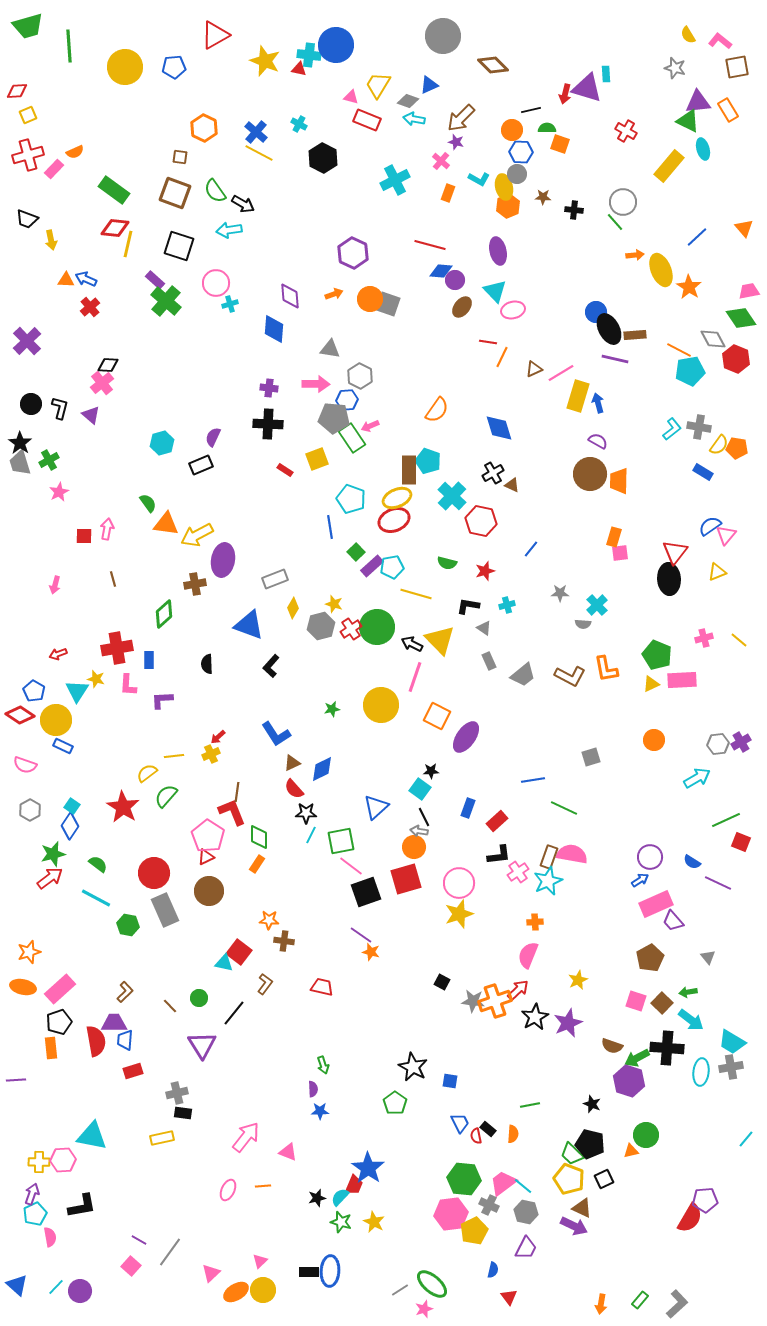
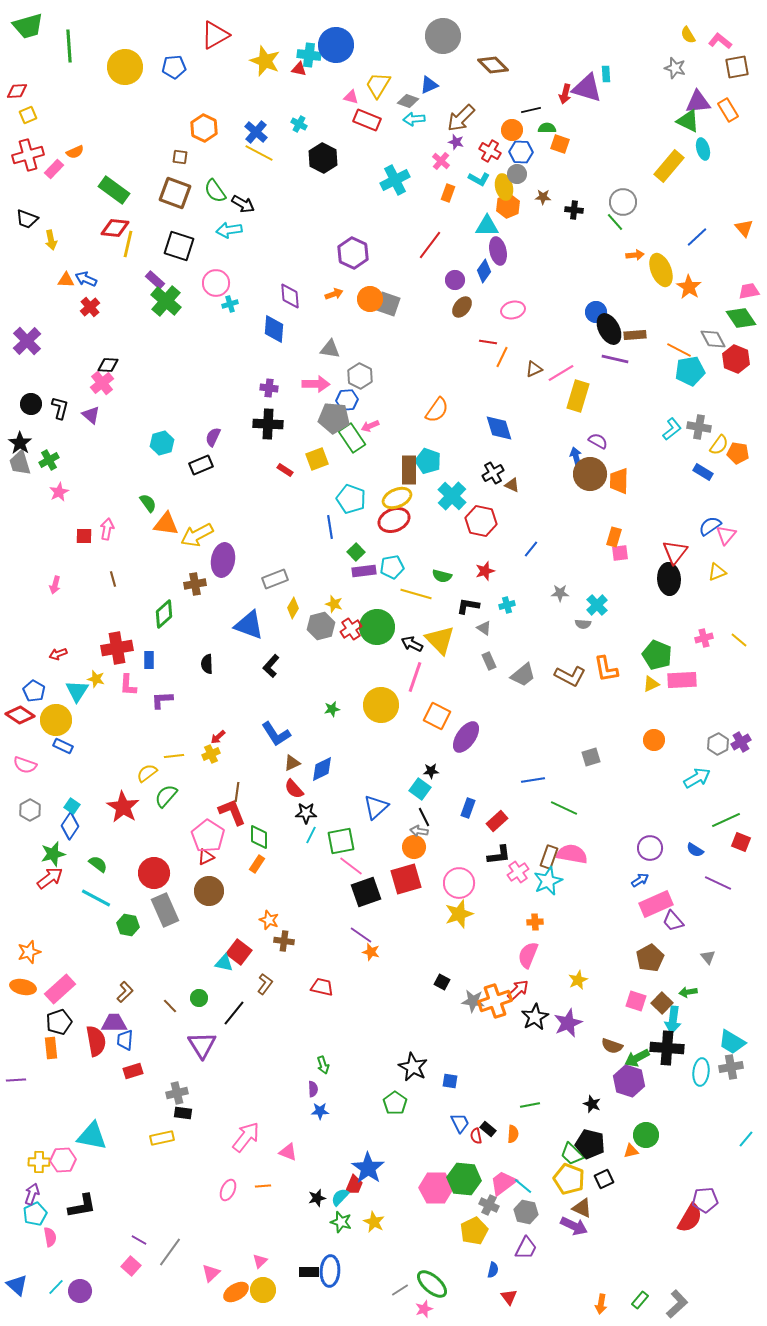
cyan arrow at (414, 119): rotated 15 degrees counterclockwise
red cross at (626, 131): moved 136 px left, 20 px down
red line at (430, 245): rotated 68 degrees counterclockwise
blue diamond at (441, 271): moved 43 px right; rotated 60 degrees counterclockwise
cyan triangle at (495, 291): moved 8 px left, 65 px up; rotated 45 degrees counterclockwise
blue arrow at (598, 403): moved 22 px left, 54 px down
orange pentagon at (737, 448): moved 1 px right, 5 px down
green semicircle at (447, 563): moved 5 px left, 13 px down
purple rectangle at (372, 566): moved 8 px left, 5 px down; rotated 35 degrees clockwise
gray hexagon at (718, 744): rotated 20 degrees counterclockwise
purple circle at (650, 857): moved 9 px up
blue semicircle at (692, 862): moved 3 px right, 12 px up
orange star at (269, 920): rotated 18 degrees clockwise
cyan arrow at (691, 1020): moved 18 px left; rotated 60 degrees clockwise
pink hexagon at (451, 1214): moved 15 px left, 26 px up; rotated 8 degrees clockwise
